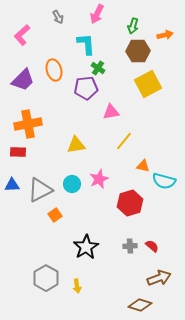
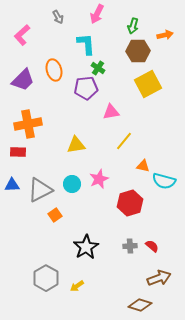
yellow arrow: rotated 64 degrees clockwise
